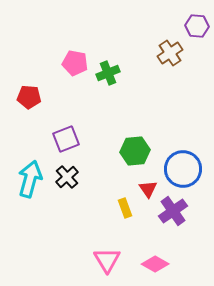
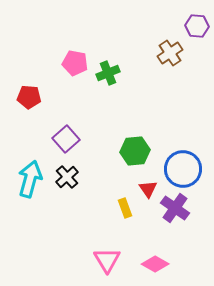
purple square: rotated 20 degrees counterclockwise
purple cross: moved 2 px right, 3 px up; rotated 20 degrees counterclockwise
